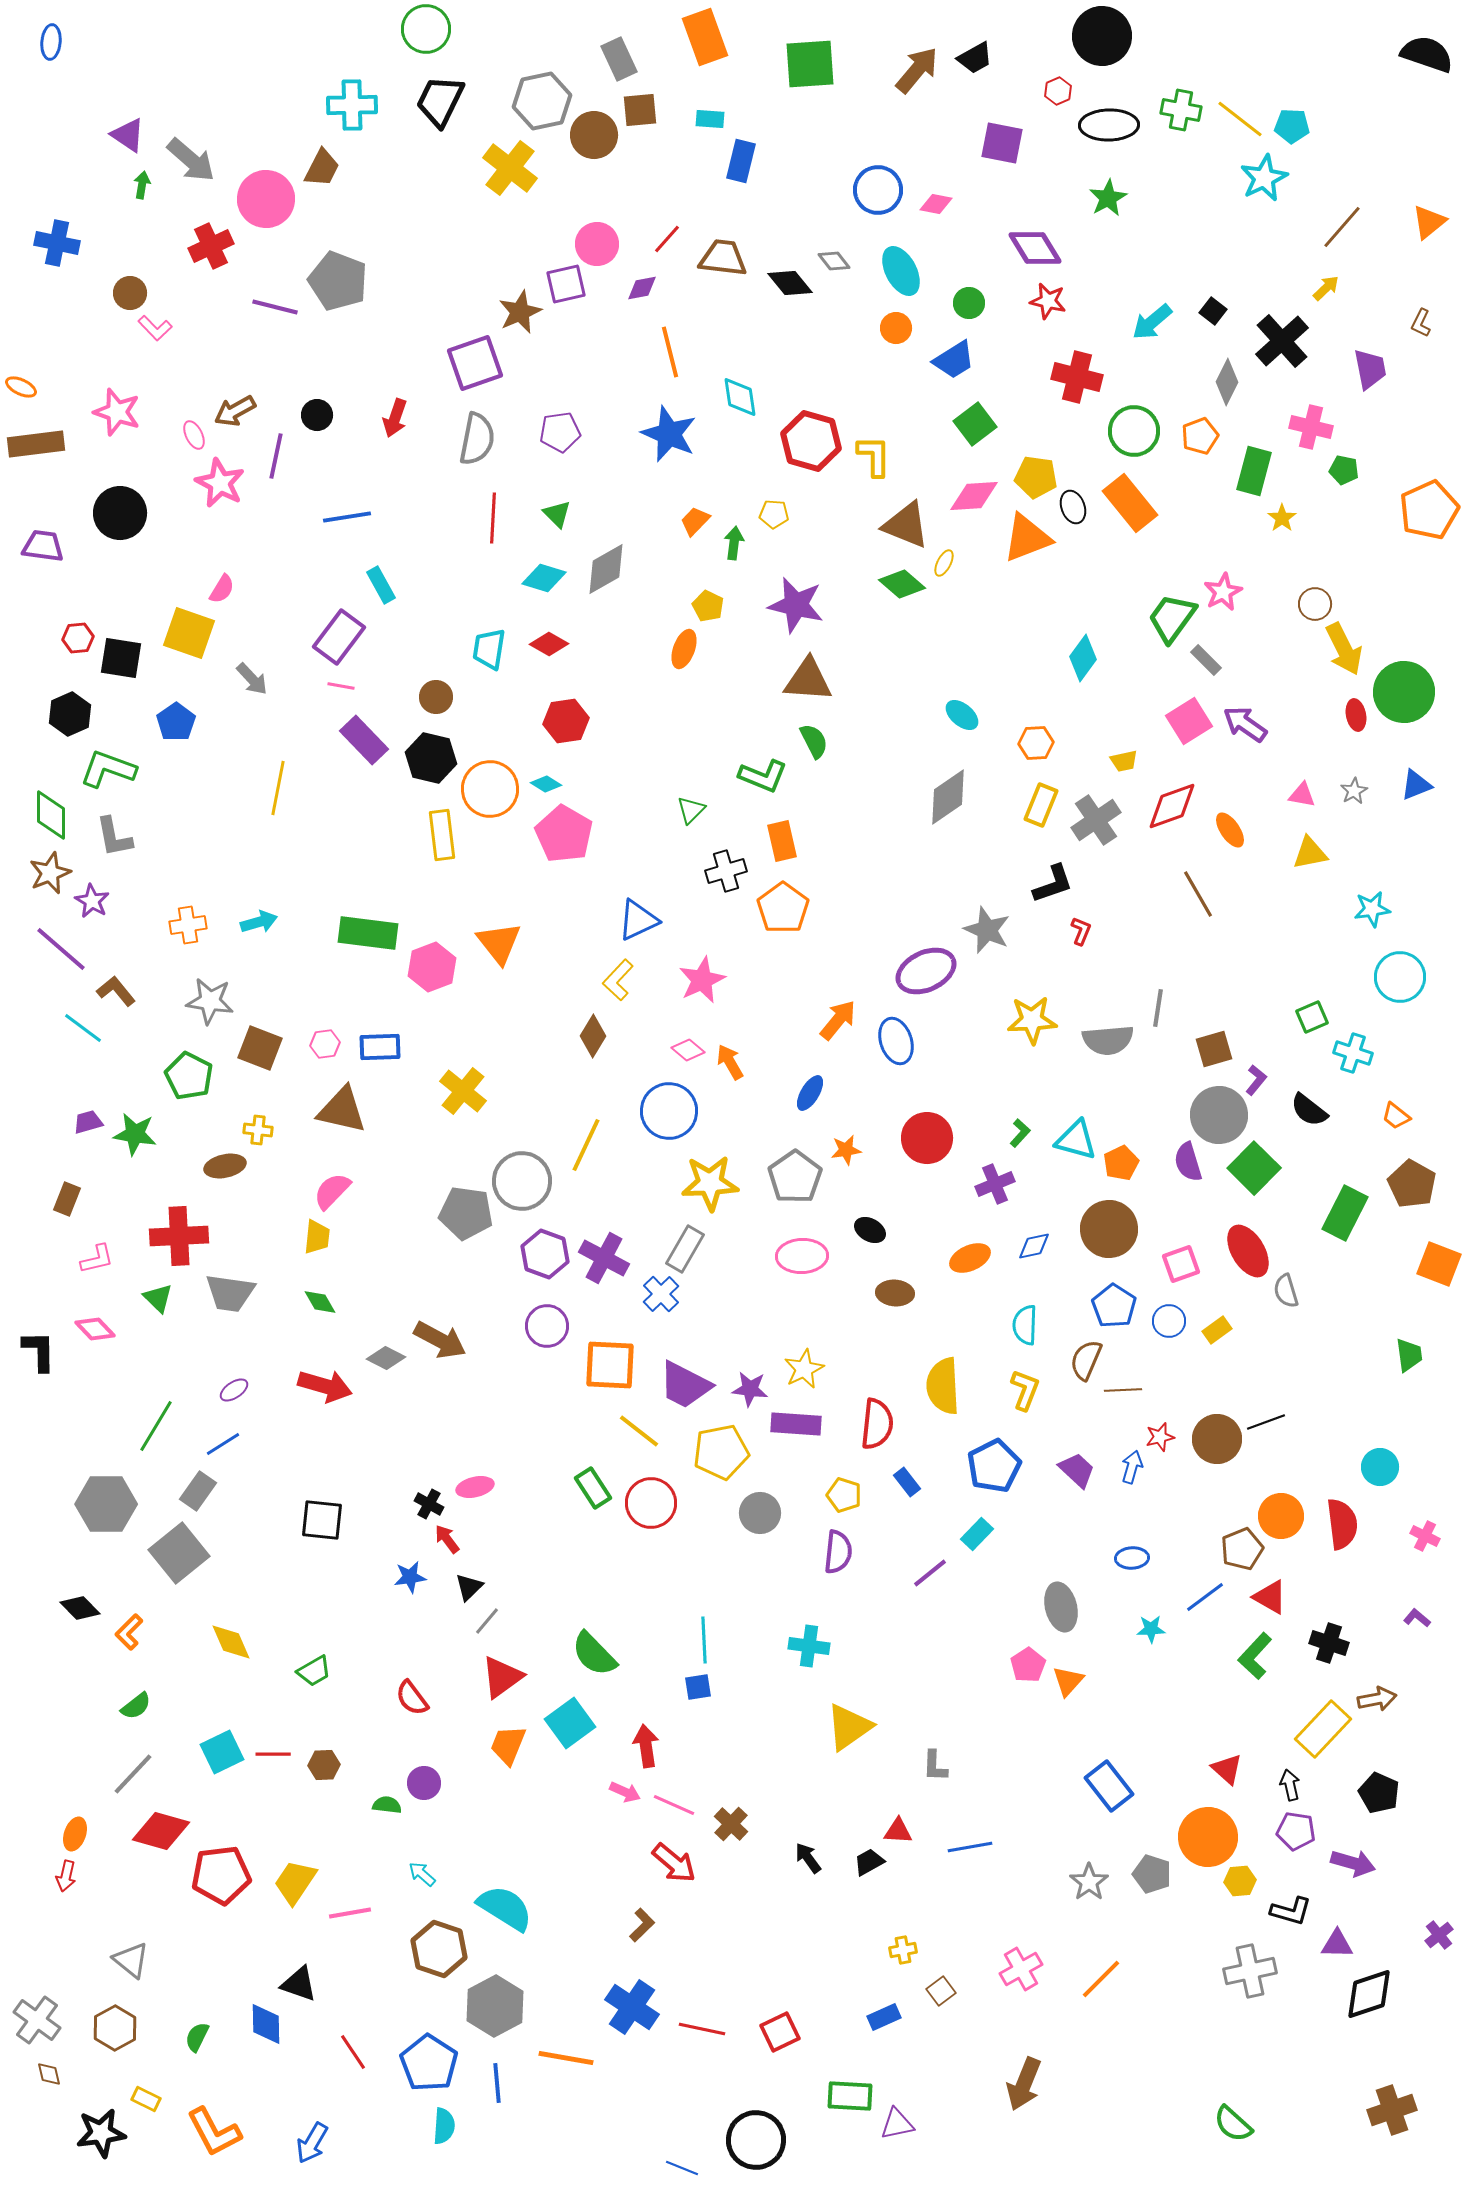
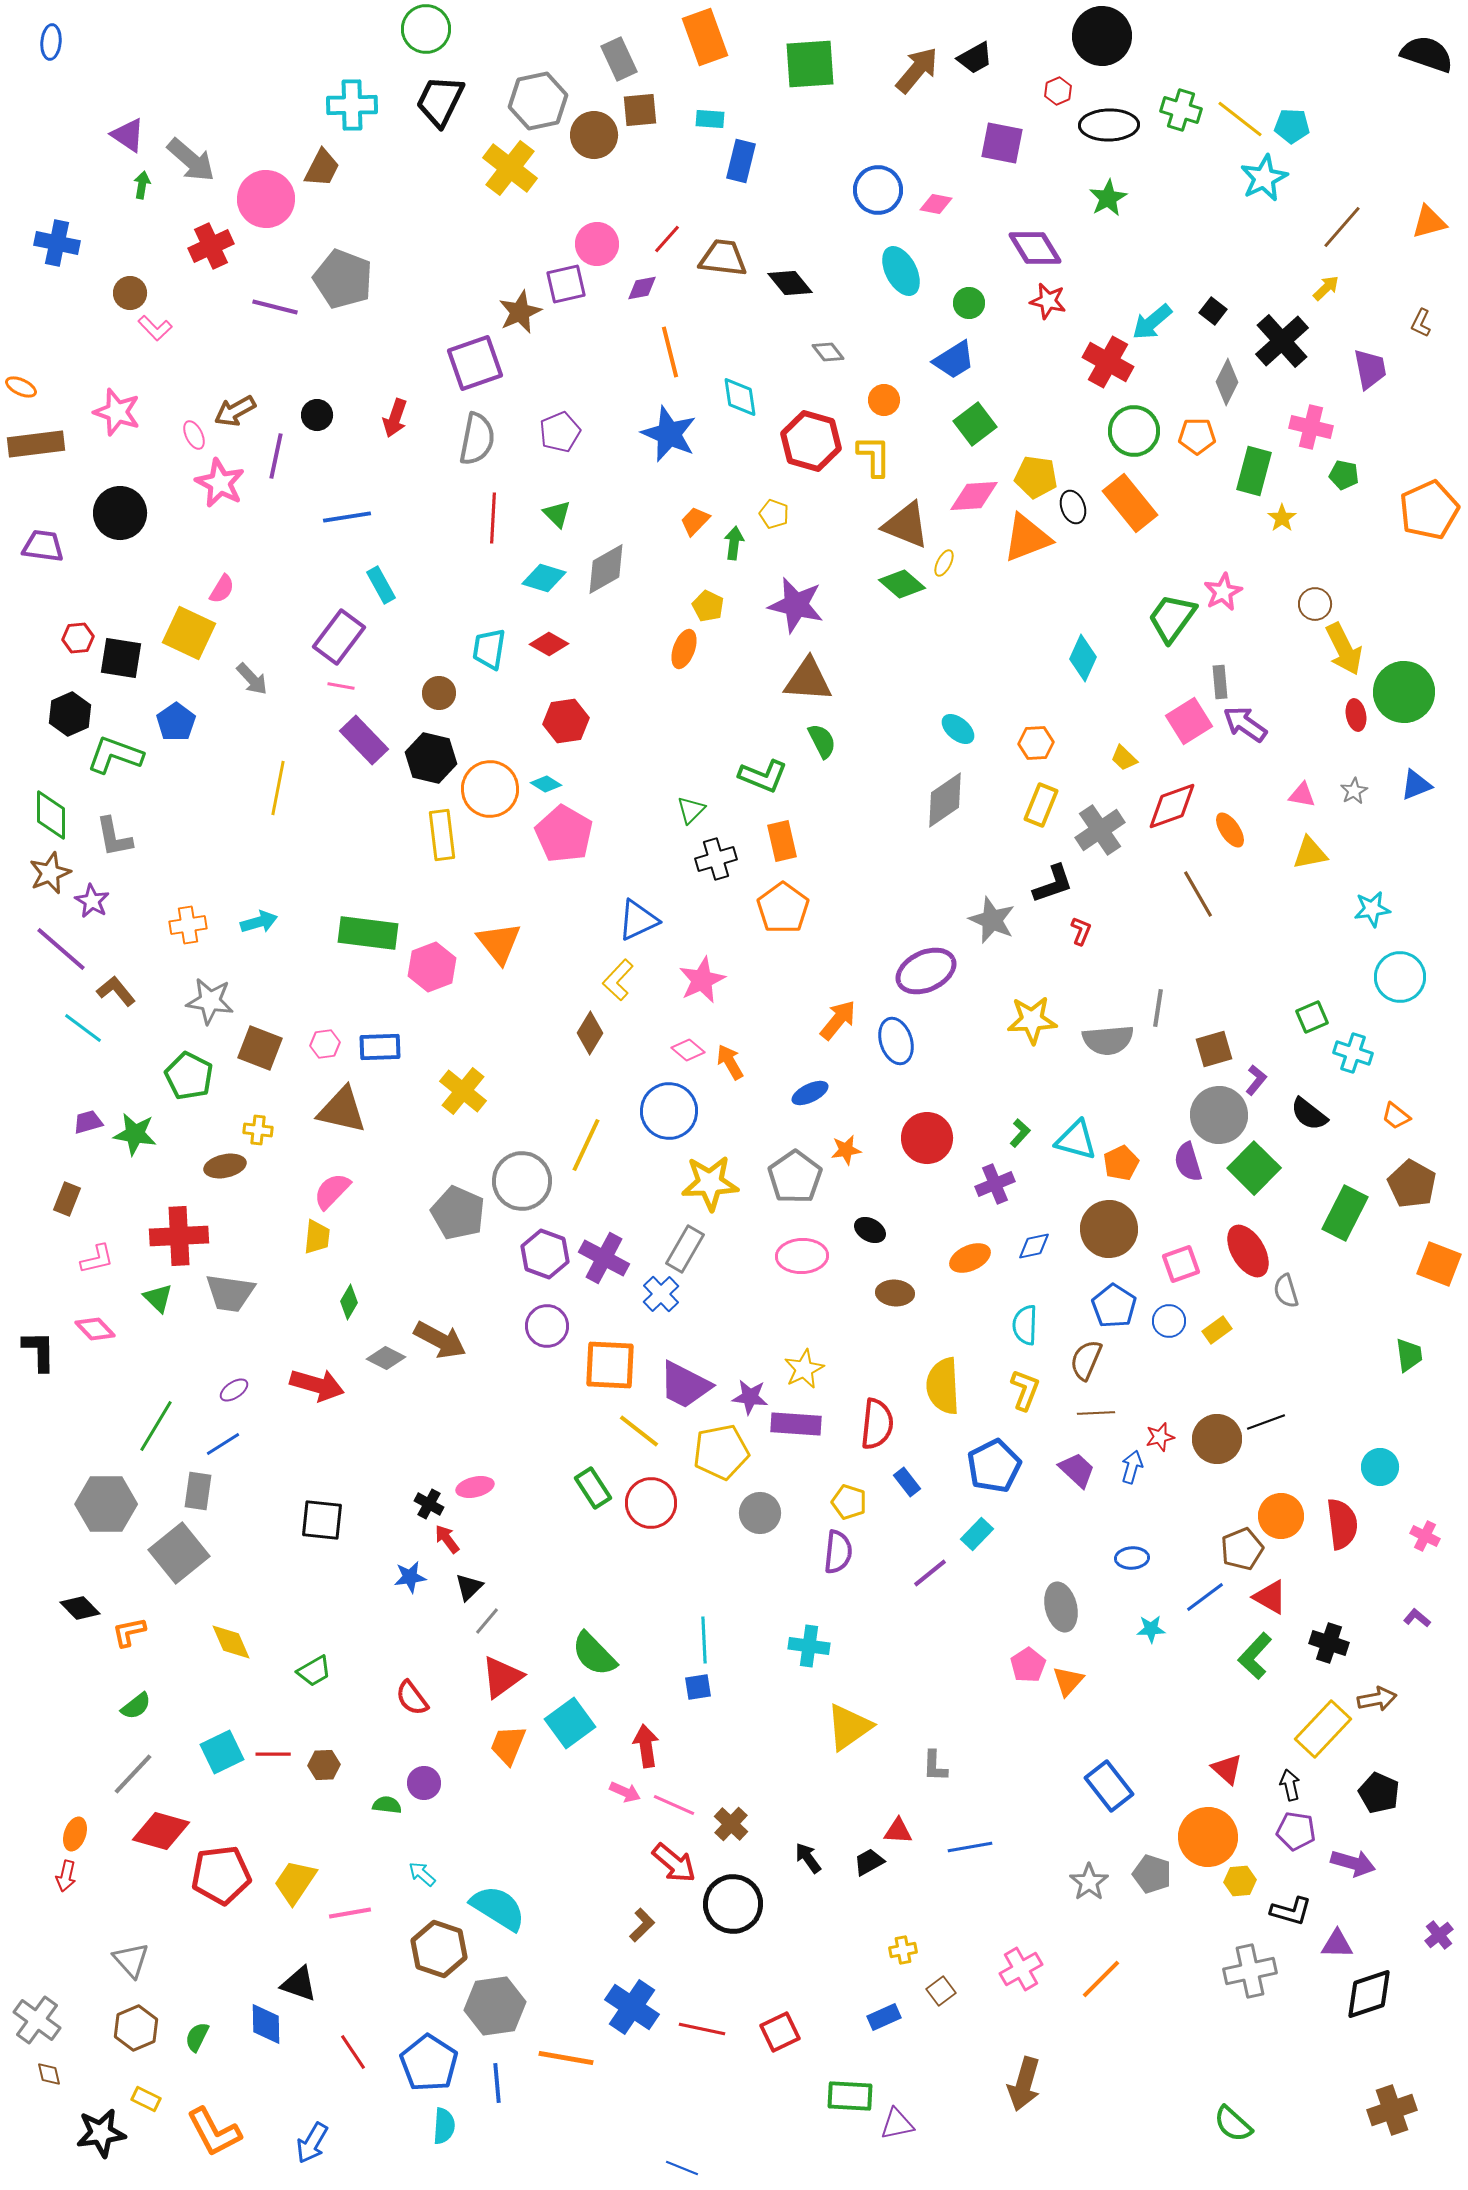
gray hexagon at (542, 101): moved 4 px left
green cross at (1181, 110): rotated 6 degrees clockwise
orange triangle at (1429, 222): rotated 24 degrees clockwise
gray diamond at (834, 261): moved 6 px left, 91 px down
gray pentagon at (338, 281): moved 5 px right, 2 px up
orange circle at (896, 328): moved 12 px left, 72 px down
red cross at (1077, 377): moved 31 px right, 15 px up; rotated 15 degrees clockwise
purple pentagon at (560, 432): rotated 15 degrees counterclockwise
orange pentagon at (1200, 436): moved 3 px left; rotated 21 degrees clockwise
green pentagon at (1344, 470): moved 5 px down
yellow pentagon at (774, 514): rotated 16 degrees clockwise
yellow square at (189, 633): rotated 6 degrees clockwise
cyan diamond at (1083, 658): rotated 12 degrees counterclockwise
gray rectangle at (1206, 660): moved 14 px right, 22 px down; rotated 40 degrees clockwise
brown circle at (436, 697): moved 3 px right, 4 px up
cyan ellipse at (962, 715): moved 4 px left, 14 px down
green semicircle at (814, 741): moved 8 px right
yellow trapezoid at (1124, 761): moved 3 px up; rotated 56 degrees clockwise
green L-shape at (108, 769): moved 7 px right, 14 px up
gray diamond at (948, 797): moved 3 px left, 3 px down
gray cross at (1096, 820): moved 4 px right, 10 px down
black cross at (726, 871): moved 10 px left, 12 px up
gray star at (987, 930): moved 5 px right, 10 px up
brown diamond at (593, 1036): moved 3 px left, 3 px up
blue ellipse at (810, 1093): rotated 33 degrees clockwise
black semicircle at (1309, 1110): moved 4 px down
gray pentagon at (466, 1213): moved 8 px left; rotated 16 degrees clockwise
green diamond at (320, 1302): moved 29 px right; rotated 60 degrees clockwise
red arrow at (325, 1386): moved 8 px left, 1 px up
purple star at (750, 1389): moved 8 px down
brown line at (1123, 1390): moved 27 px left, 23 px down
gray rectangle at (198, 1491): rotated 27 degrees counterclockwise
yellow pentagon at (844, 1495): moved 5 px right, 7 px down
orange L-shape at (129, 1632): rotated 33 degrees clockwise
cyan semicircle at (505, 1908): moved 7 px left
gray triangle at (131, 1960): rotated 9 degrees clockwise
gray hexagon at (495, 2006): rotated 20 degrees clockwise
brown hexagon at (115, 2028): moved 21 px right; rotated 6 degrees clockwise
brown arrow at (1024, 2084): rotated 6 degrees counterclockwise
black circle at (756, 2140): moved 23 px left, 236 px up
